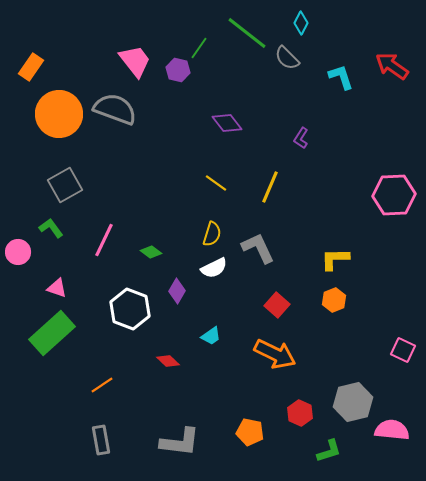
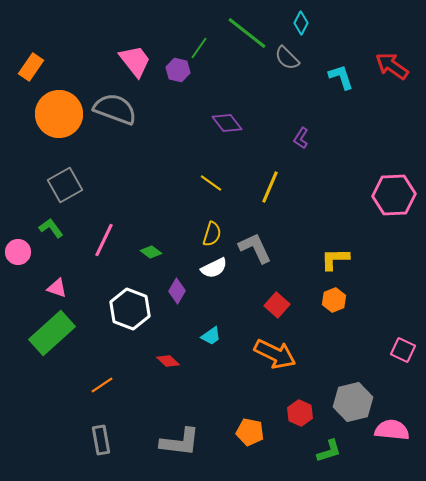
yellow line at (216, 183): moved 5 px left
gray L-shape at (258, 248): moved 3 px left
